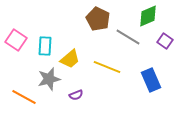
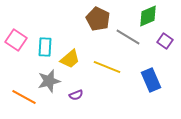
cyan rectangle: moved 1 px down
gray star: moved 2 px down
